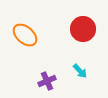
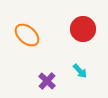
orange ellipse: moved 2 px right
purple cross: rotated 24 degrees counterclockwise
